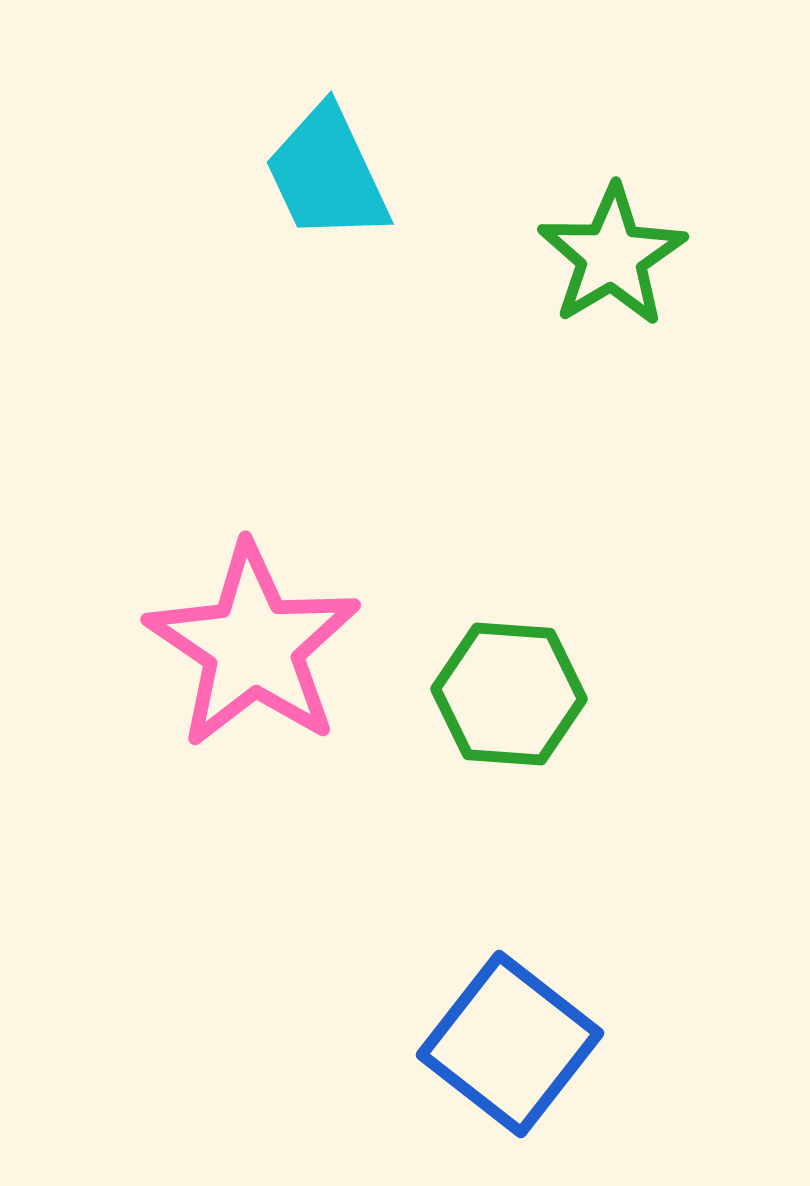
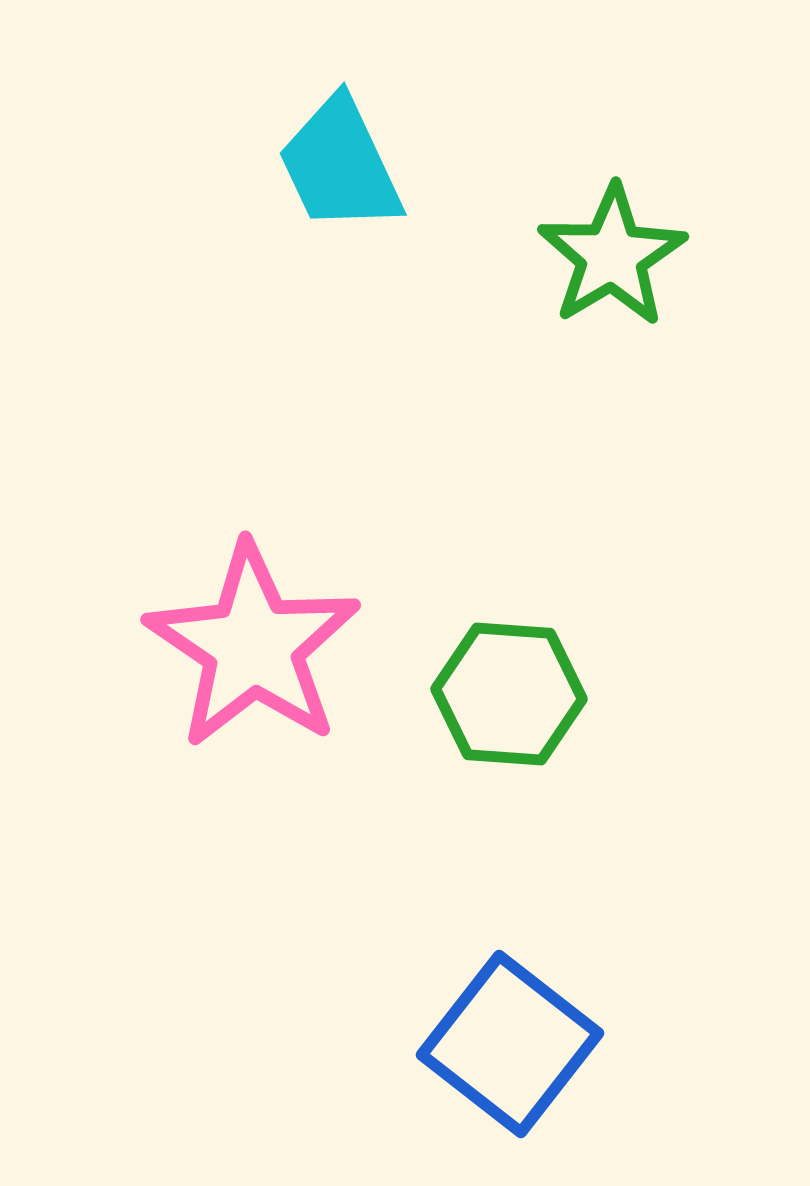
cyan trapezoid: moved 13 px right, 9 px up
